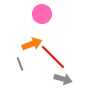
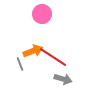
orange arrow: moved 1 px right, 7 px down
red line: rotated 12 degrees counterclockwise
